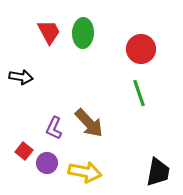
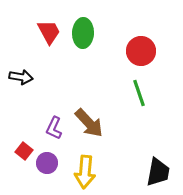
red circle: moved 2 px down
yellow arrow: rotated 84 degrees clockwise
